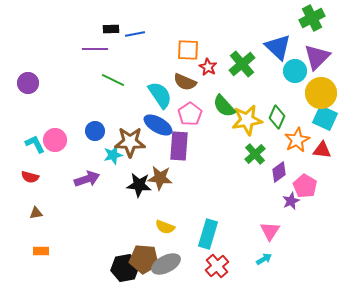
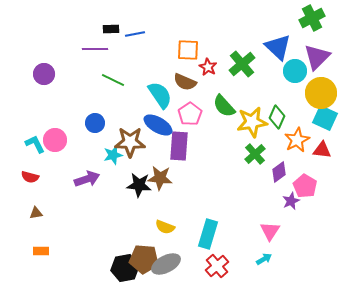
purple circle at (28, 83): moved 16 px right, 9 px up
yellow star at (247, 120): moved 5 px right, 2 px down
blue circle at (95, 131): moved 8 px up
